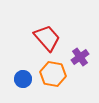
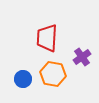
red trapezoid: rotated 136 degrees counterclockwise
purple cross: moved 2 px right
